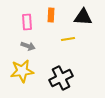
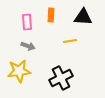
yellow line: moved 2 px right, 2 px down
yellow star: moved 3 px left
